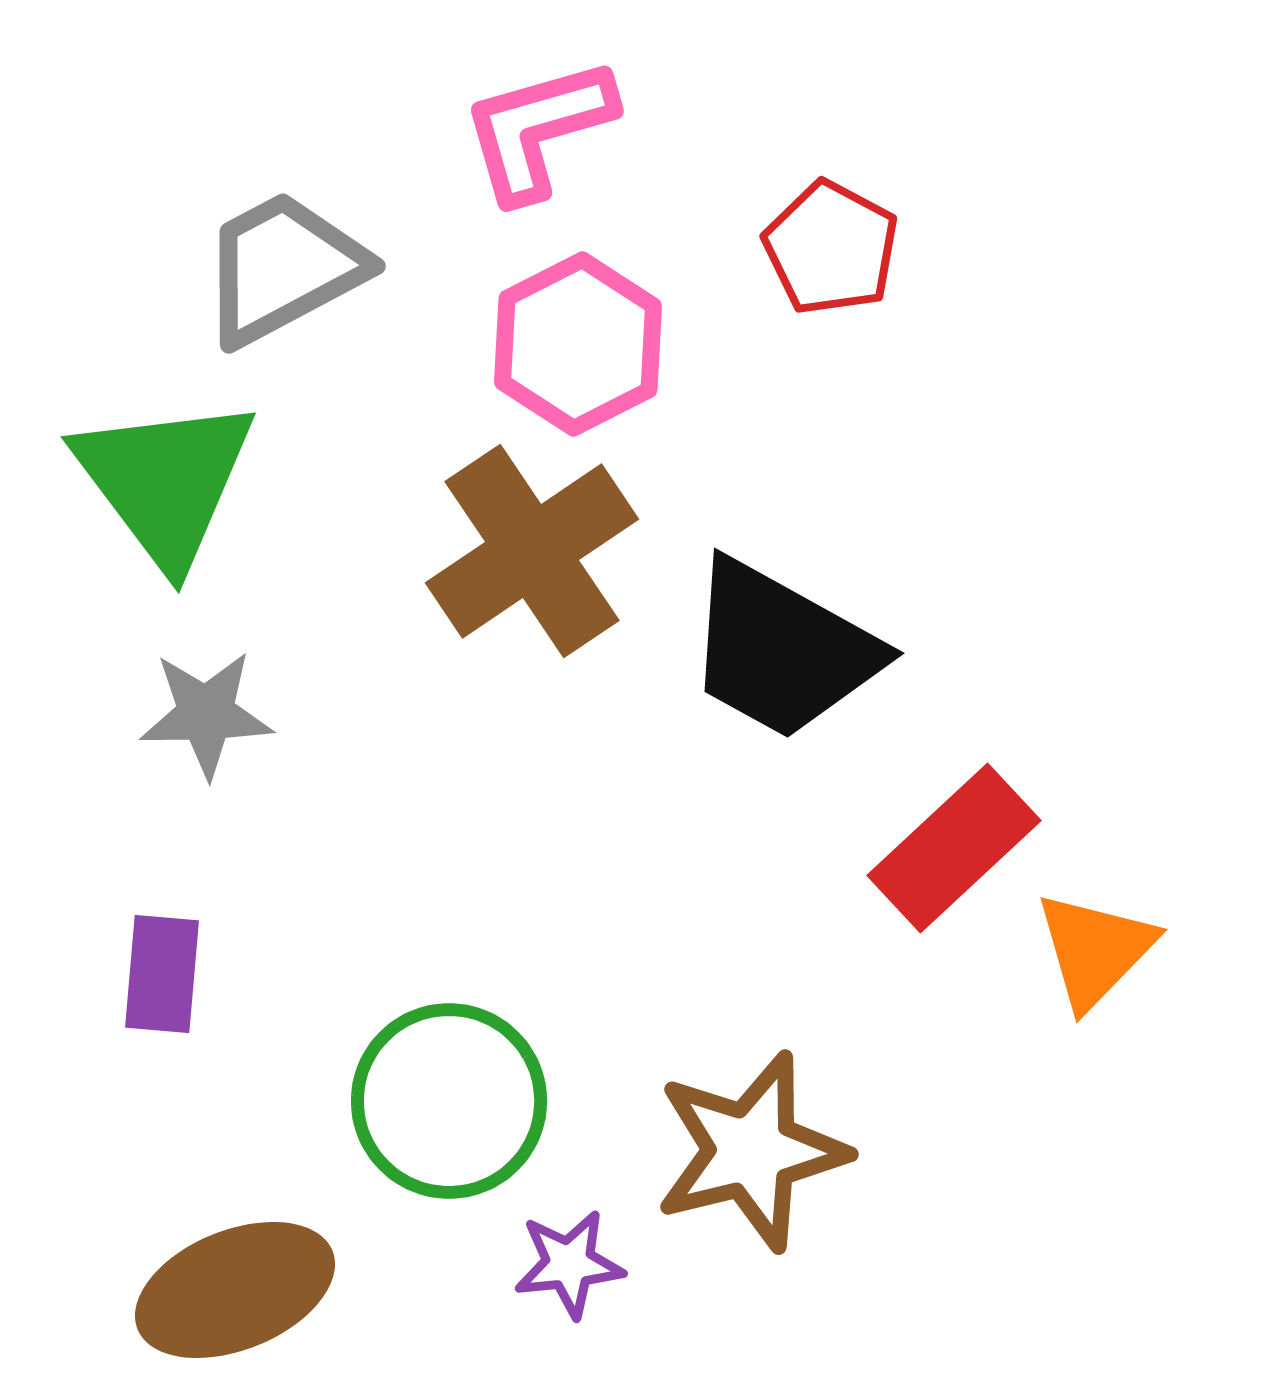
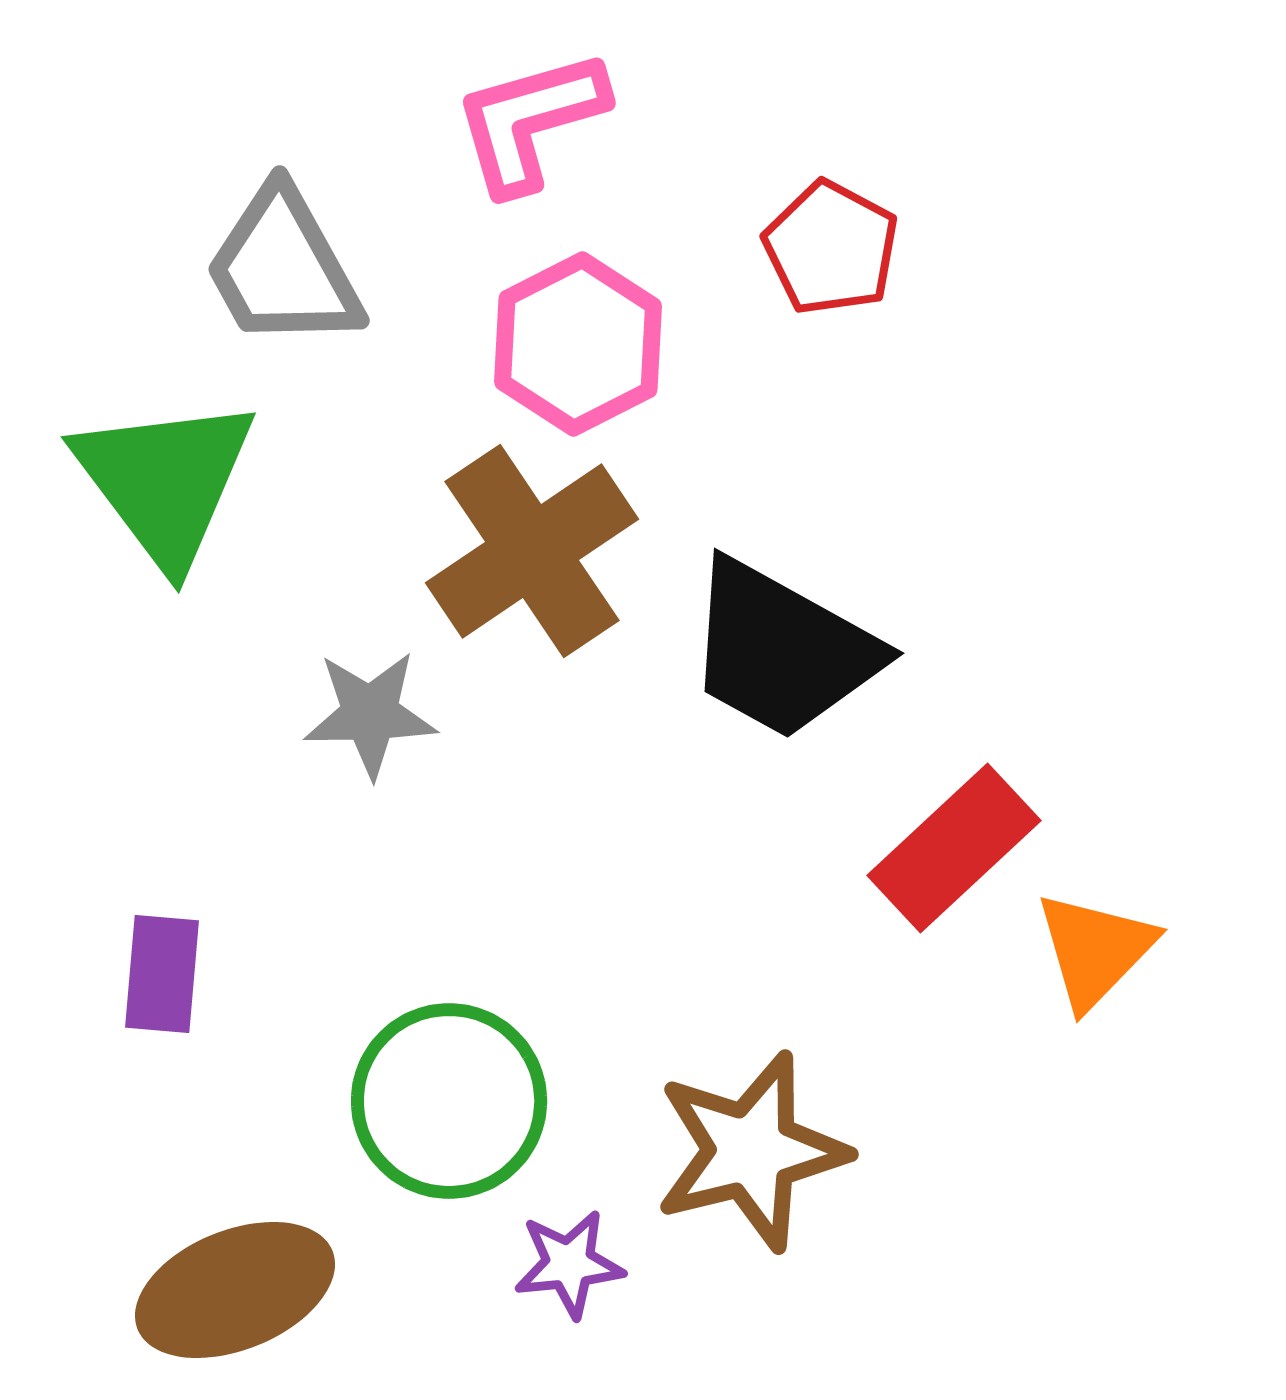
pink L-shape: moved 8 px left, 8 px up
gray trapezoid: rotated 91 degrees counterclockwise
gray star: moved 164 px right
